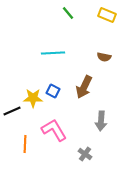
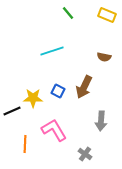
cyan line: moved 1 px left, 2 px up; rotated 15 degrees counterclockwise
blue square: moved 5 px right
